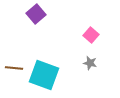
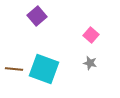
purple square: moved 1 px right, 2 px down
brown line: moved 1 px down
cyan square: moved 6 px up
